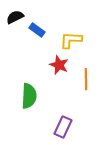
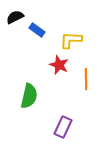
green semicircle: rotated 10 degrees clockwise
